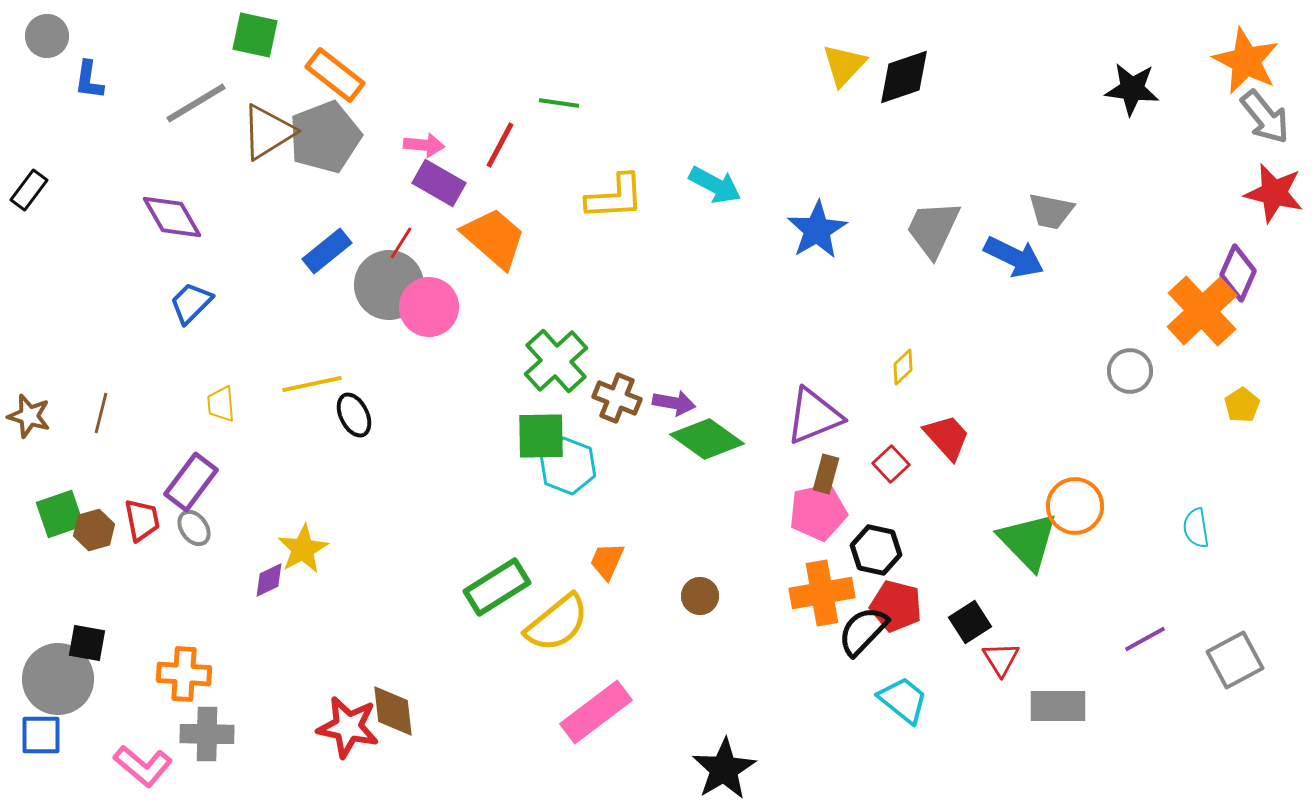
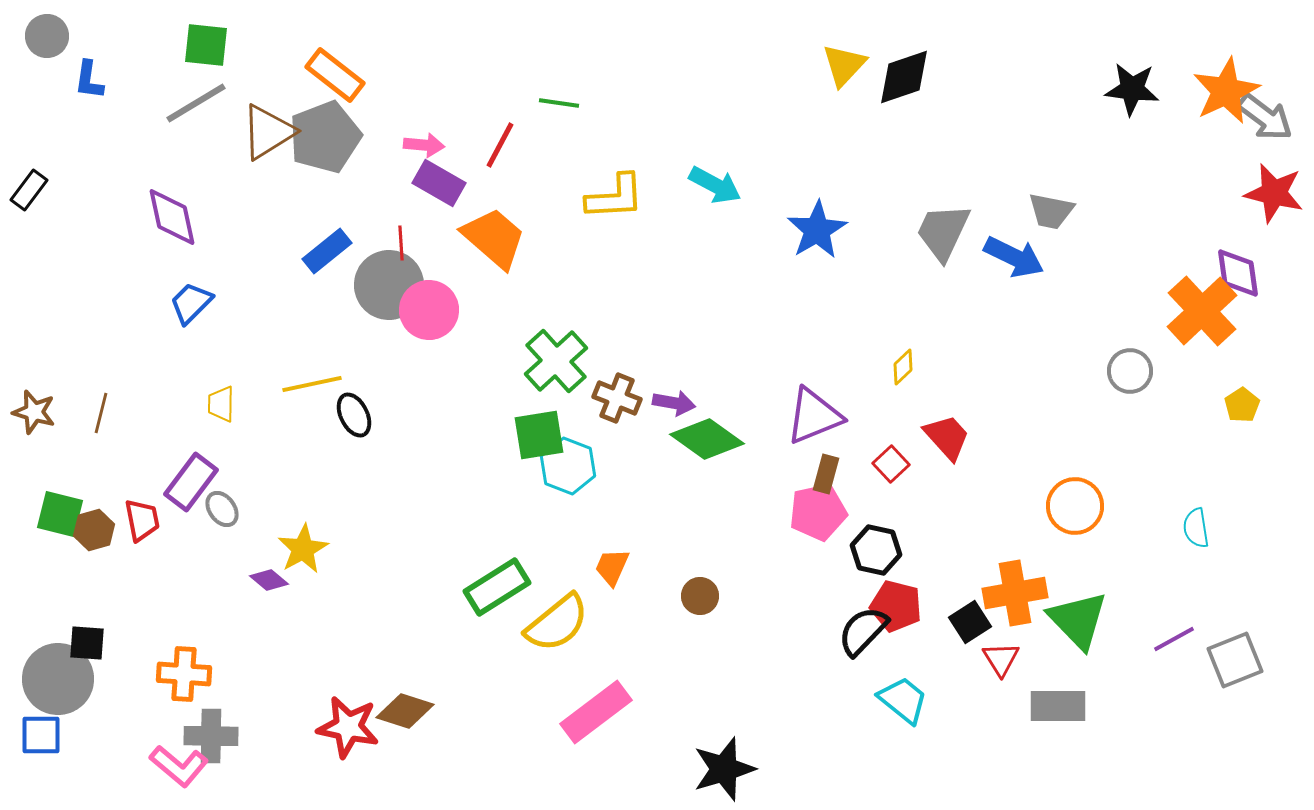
green square at (255, 35): moved 49 px left, 10 px down; rotated 6 degrees counterclockwise
orange star at (1246, 61): moved 20 px left, 30 px down; rotated 20 degrees clockwise
gray arrow at (1265, 117): rotated 14 degrees counterclockwise
purple diamond at (172, 217): rotated 18 degrees clockwise
gray trapezoid at (933, 229): moved 10 px right, 3 px down
red line at (401, 243): rotated 36 degrees counterclockwise
purple diamond at (1238, 273): rotated 32 degrees counterclockwise
pink circle at (429, 307): moved 3 px down
yellow trapezoid at (221, 404): rotated 6 degrees clockwise
brown star at (29, 416): moved 5 px right, 4 px up
green square at (541, 436): moved 2 px left, 1 px up; rotated 8 degrees counterclockwise
green square at (60, 514): rotated 33 degrees clockwise
gray ellipse at (194, 528): moved 28 px right, 19 px up
green triangle at (1028, 541): moved 50 px right, 79 px down
orange trapezoid at (607, 561): moved 5 px right, 6 px down
purple diamond at (269, 580): rotated 66 degrees clockwise
orange cross at (822, 593): moved 193 px right
purple line at (1145, 639): moved 29 px right
black square at (87, 643): rotated 6 degrees counterclockwise
gray square at (1235, 660): rotated 6 degrees clockwise
brown diamond at (393, 711): moved 12 px right; rotated 66 degrees counterclockwise
gray cross at (207, 734): moved 4 px right, 2 px down
pink L-shape at (143, 766): moved 36 px right
black star at (724, 769): rotated 14 degrees clockwise
